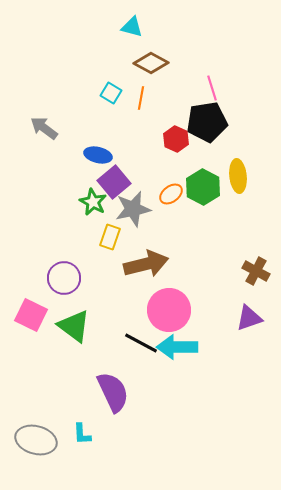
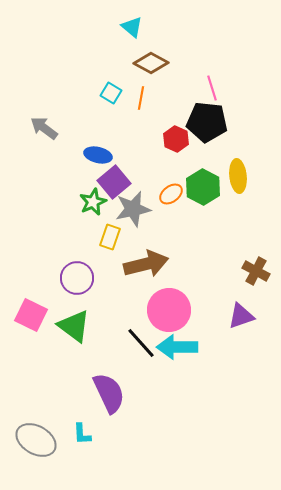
cyan triangle: rotated 25 degrees clockwise
black pentagon: rotated 15 degrees clockwise
green star: rotated 20 degrees clockwise
purple circle: moved 13 px right
purple triangle: moved 8 px left, 2 px up
black line: rotated 20 degrees clockwise
purple semicircle: moved 4 px left, 1 px down
gray ellipse: rotated 15 degrees clockwise
